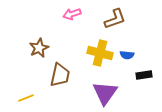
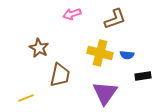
brown star: rotated 18 degrees counterclockwise
black rectangle: moved 1 px left, 1 px down
